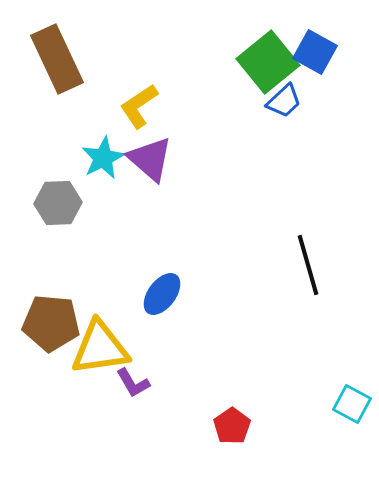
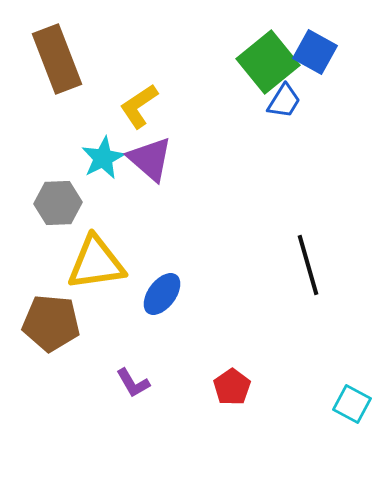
brown rectangle: rotated 4 degrees clockwise
blue trapezoid: rotated 15 degrees counterclockwise
yellow triangle: moved 4 px left, 85 px up
red pentagon: moved 39 px up
